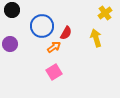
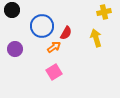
yellow cross: moved 1 px left, 1 px up; rotated 24 degrees clockwise
purple circle: moved 5 px right, 5 px down
